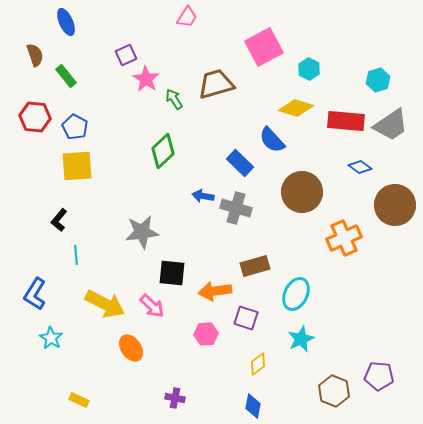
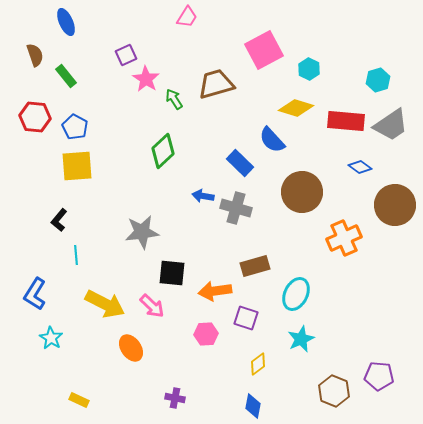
pink square at (264, 47): moved 3 px down
